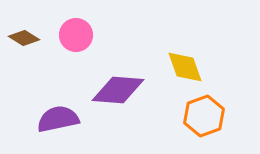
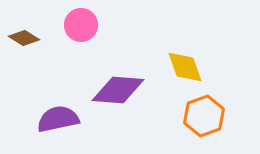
pink circle: moved 5 px right, 10 px up
